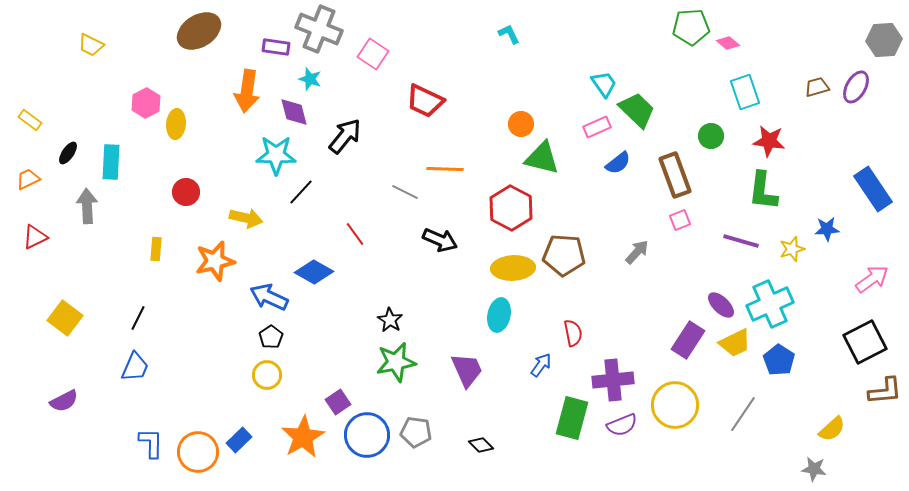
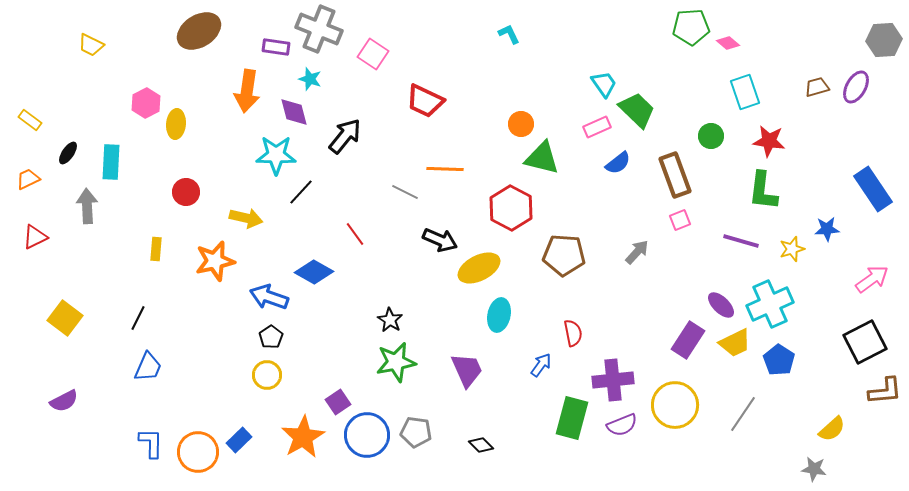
yellow ellipse at (513, 268): moved 34 px left; rotated 24 degrees counterclockwise
blue arrow at (269, 297): rotated 6 degrees counterclockwise
blue trapezoid at (135, 367): moved 13 px right
